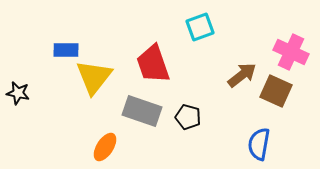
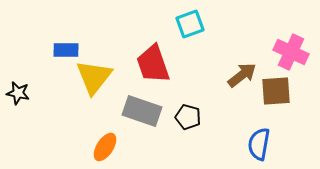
cyan square: moved 10 px left, 3 px up
brown square: rotated 28 degrees counterclockwise
